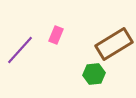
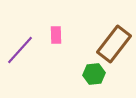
pink rectangle: rotated 24 degrees counterclockwise
brown rectangle: rotated 21 degrees counterclockwise
